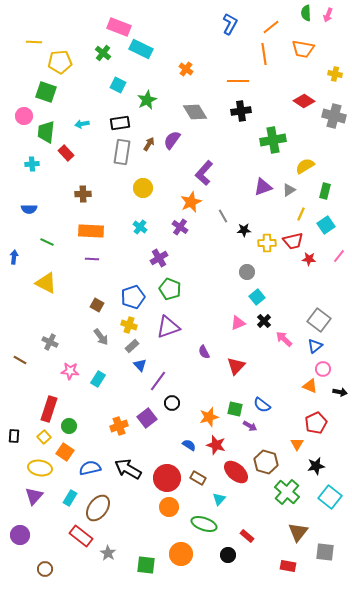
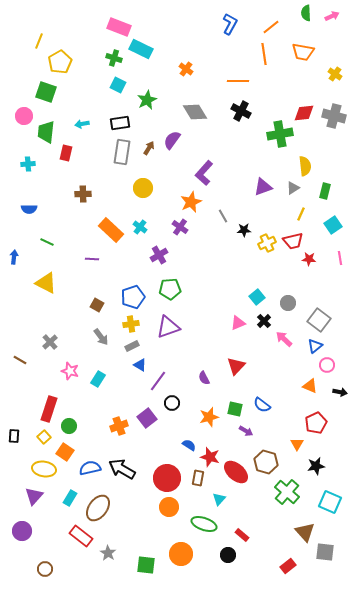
pink arrow at (328, 15): moved 4 px right, 1 px down; rotated 136 degrees counterclockwise
yellow line at (34, 42): moved 5 px right, 1 px up; rotated 70 degrees counterclockwise
orange trapezoid at (303, 49): moved 3 px down
green cross at (103, 53): moved 11 px right, 5 px down; rotated 21 degrees counterclockwise
yellow pentagon at (60, 62): rotated 25 degrees counterclockwise
yellow cross at (335, 74): rotated 24 degrees clockwise
red diamond at (304, 101): moved 12 px down; rotated 40 degrees counterclockwise
black cross at (241, 111): rotated 36 degrees clockwise
green cross at (273, 140): moved 7 px right, 6 px up
brown arrow at (149, 144): moved 4 px down
red rectangle at (66, 153): rotated 56 degrees clockwise
cyan cross at (32, 164): moved 4 px left
yellow semicircle at (305, 166): rotated 114 degrees clockwise
gray triangle at (289, 190): moved 4 px right, 2 px up
cyan square at (326, 225): moved 7 px right
orange rectangle at (91, 231): moved 20 px right, 1 px up; rotated 40 degrees clockwise
yellow cross at (267, 243): rotated 24 degrees counterclockwise
pink line at (339, 256): moved 1 px right, 2 px down; rotated 48 degrees counterclockwise
purple cross at (159, 258): moved 3 px up
gray circle at (247, 272): moved 41 px right, 31 px down
green pentagon at (170, 289): rotated 25 degrees counterclockwise
yellow cross at (129, 325): moved 2 px right, 1 px up; rotated 28 degrees counterclockwise
gray cross at (50, 342): rotated 21 degrees clockwise
gray rectangle at (132, 346): rotated 16 degrees clockwise
purple semicircle at (204, 352): moved 26 px down
blue triangle at (140, 365): rotated 16 degrees counterclockwise
pink circle at (323, 369): moved 4 px right, 4 px up
pink star at (70, 371): rotated 12 degrees clockwise
purple arrow at (250, 426): moved 4 px left, 5 px down
red star at (216, 445): moved 6 px left, 12 px down
yellow ellipse at (40, 468): moved 4 px right, 1 px down
black arrow at (128, 469): moved 6 px left
brown rectangle at (198, 478): rotated 70 degrees clockwise
cyan square at (330, 497): moved 5 px down; rotated 15 degrees counterclockwise
brown triangle at (298, 532): moved 7 px right; rotated 20 degrees counterclockwise
purple circle at (20, 535): moved 2 px right, 4 px up
red rectangle at (247, 536): moved 5 px left, 1 px up
red rectangle at (288, 566): rotated 49 degrees counterclockwise
